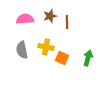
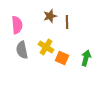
pink semicircle: moved 8 px left, 6 px down; rotated 90 degrees clockwise
yellow cross: rotated 21 degrees clockwise
green arrow: moved 2 px left
